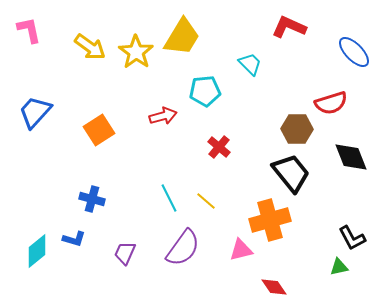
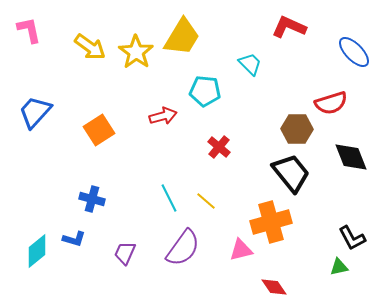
cyan pentagon: rotated 12 degrees clockwise
orange cross: moved 1 px right, 2 px down
